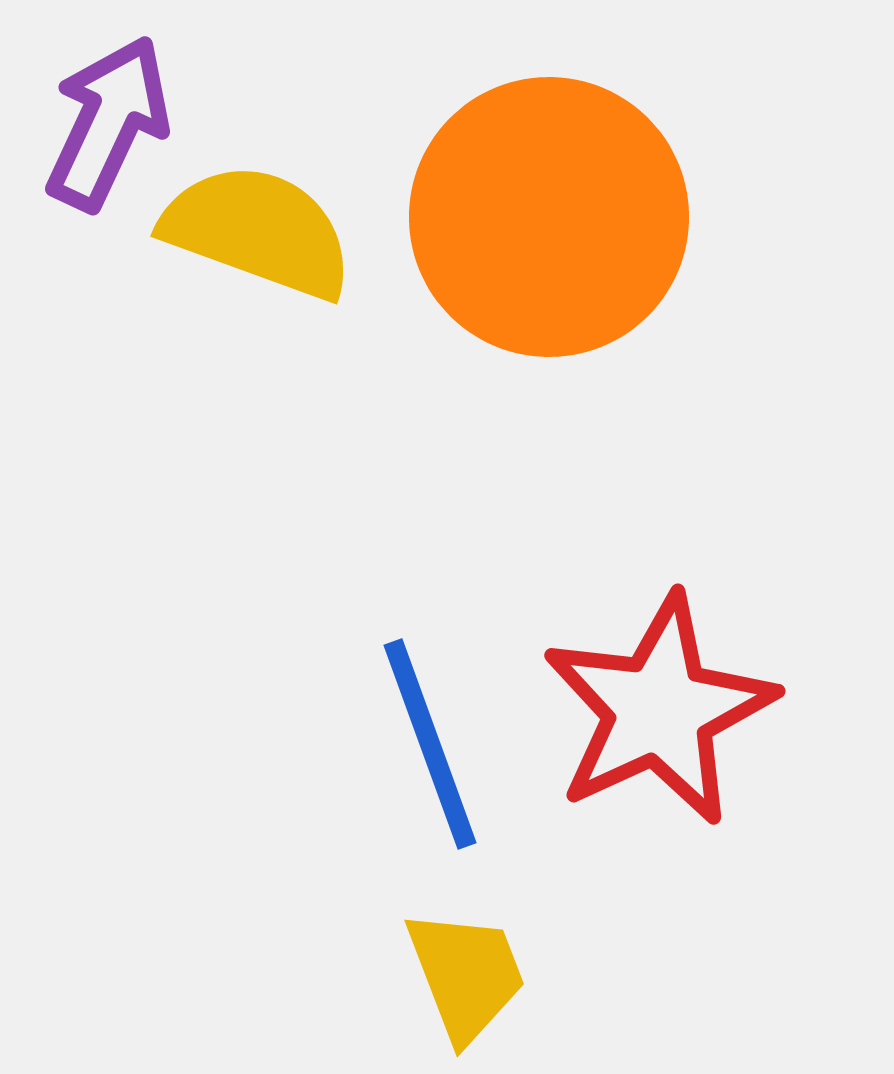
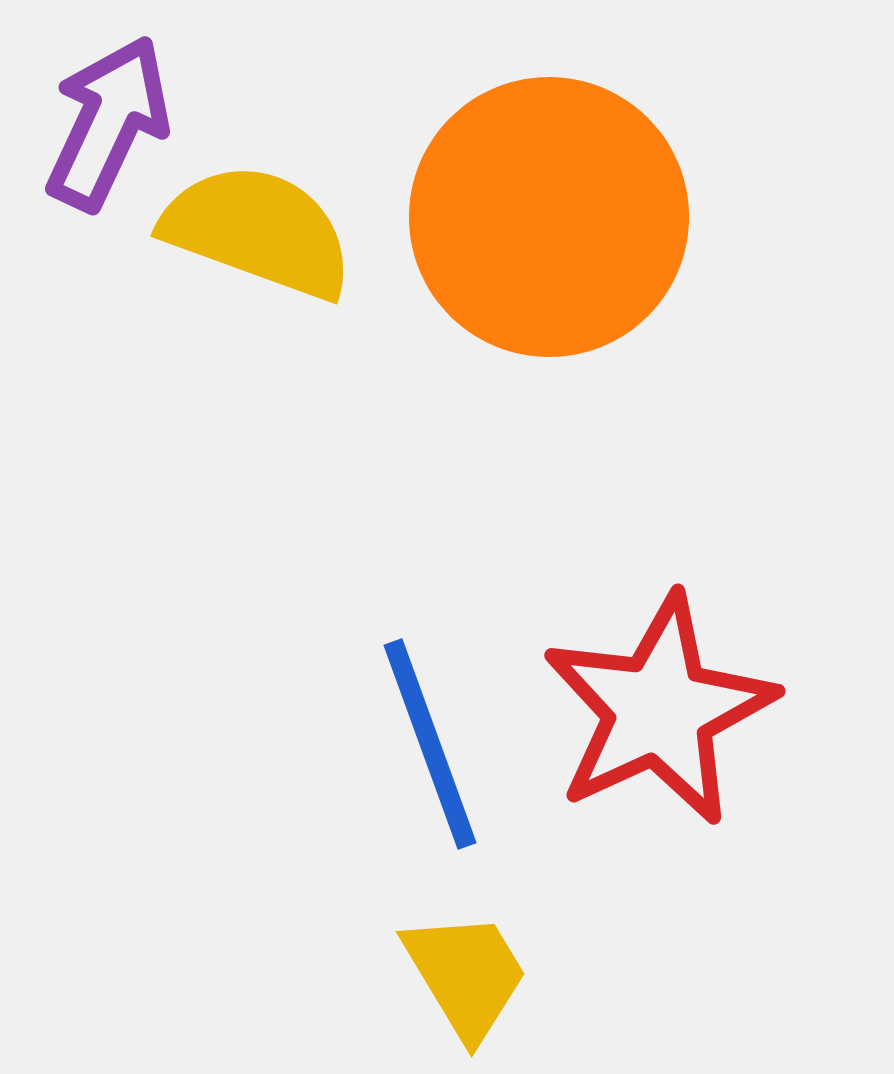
yellow trapezoid: rotated 10 degrees counterclockwise
